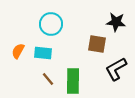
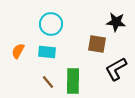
cyan rectangle: moved 4 px right, 1 px up
brown line: moved 3 px down
